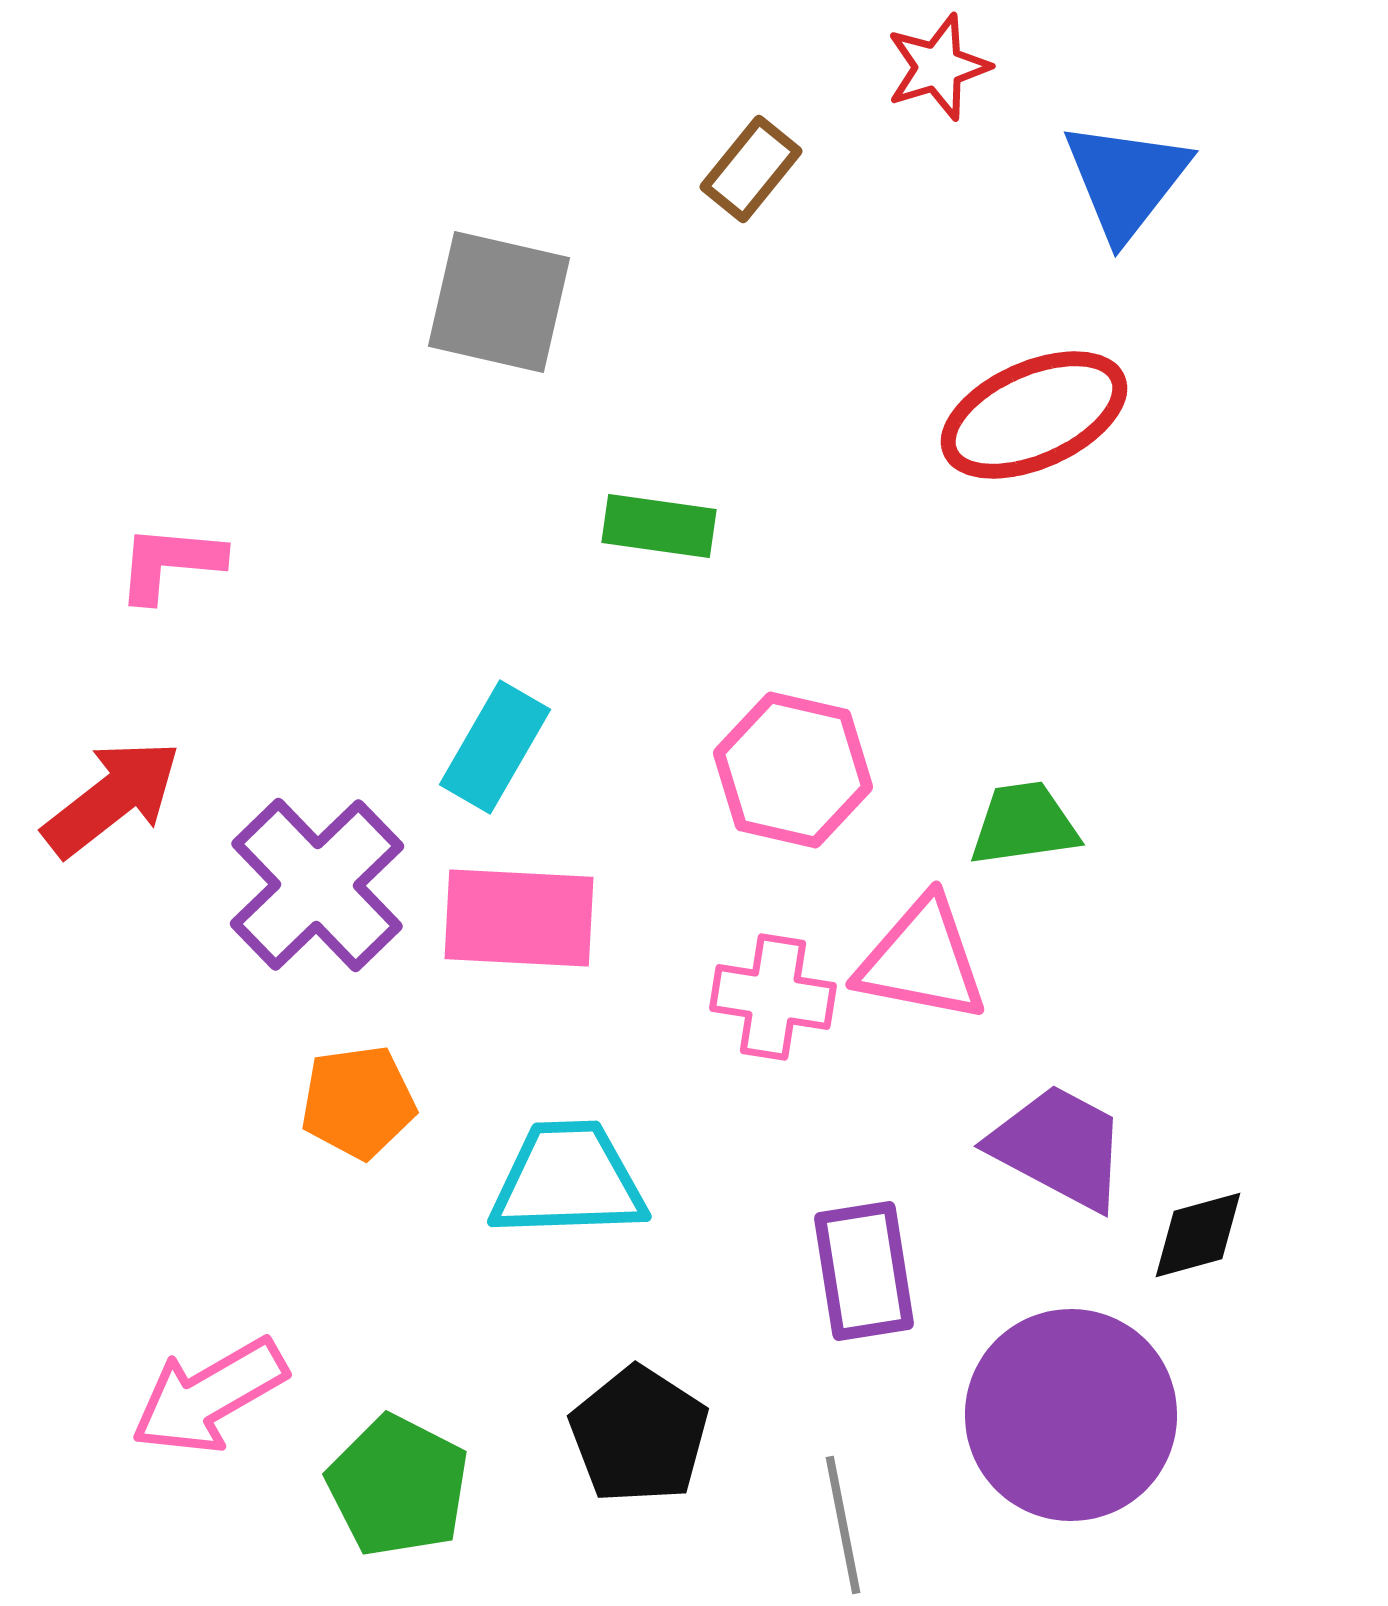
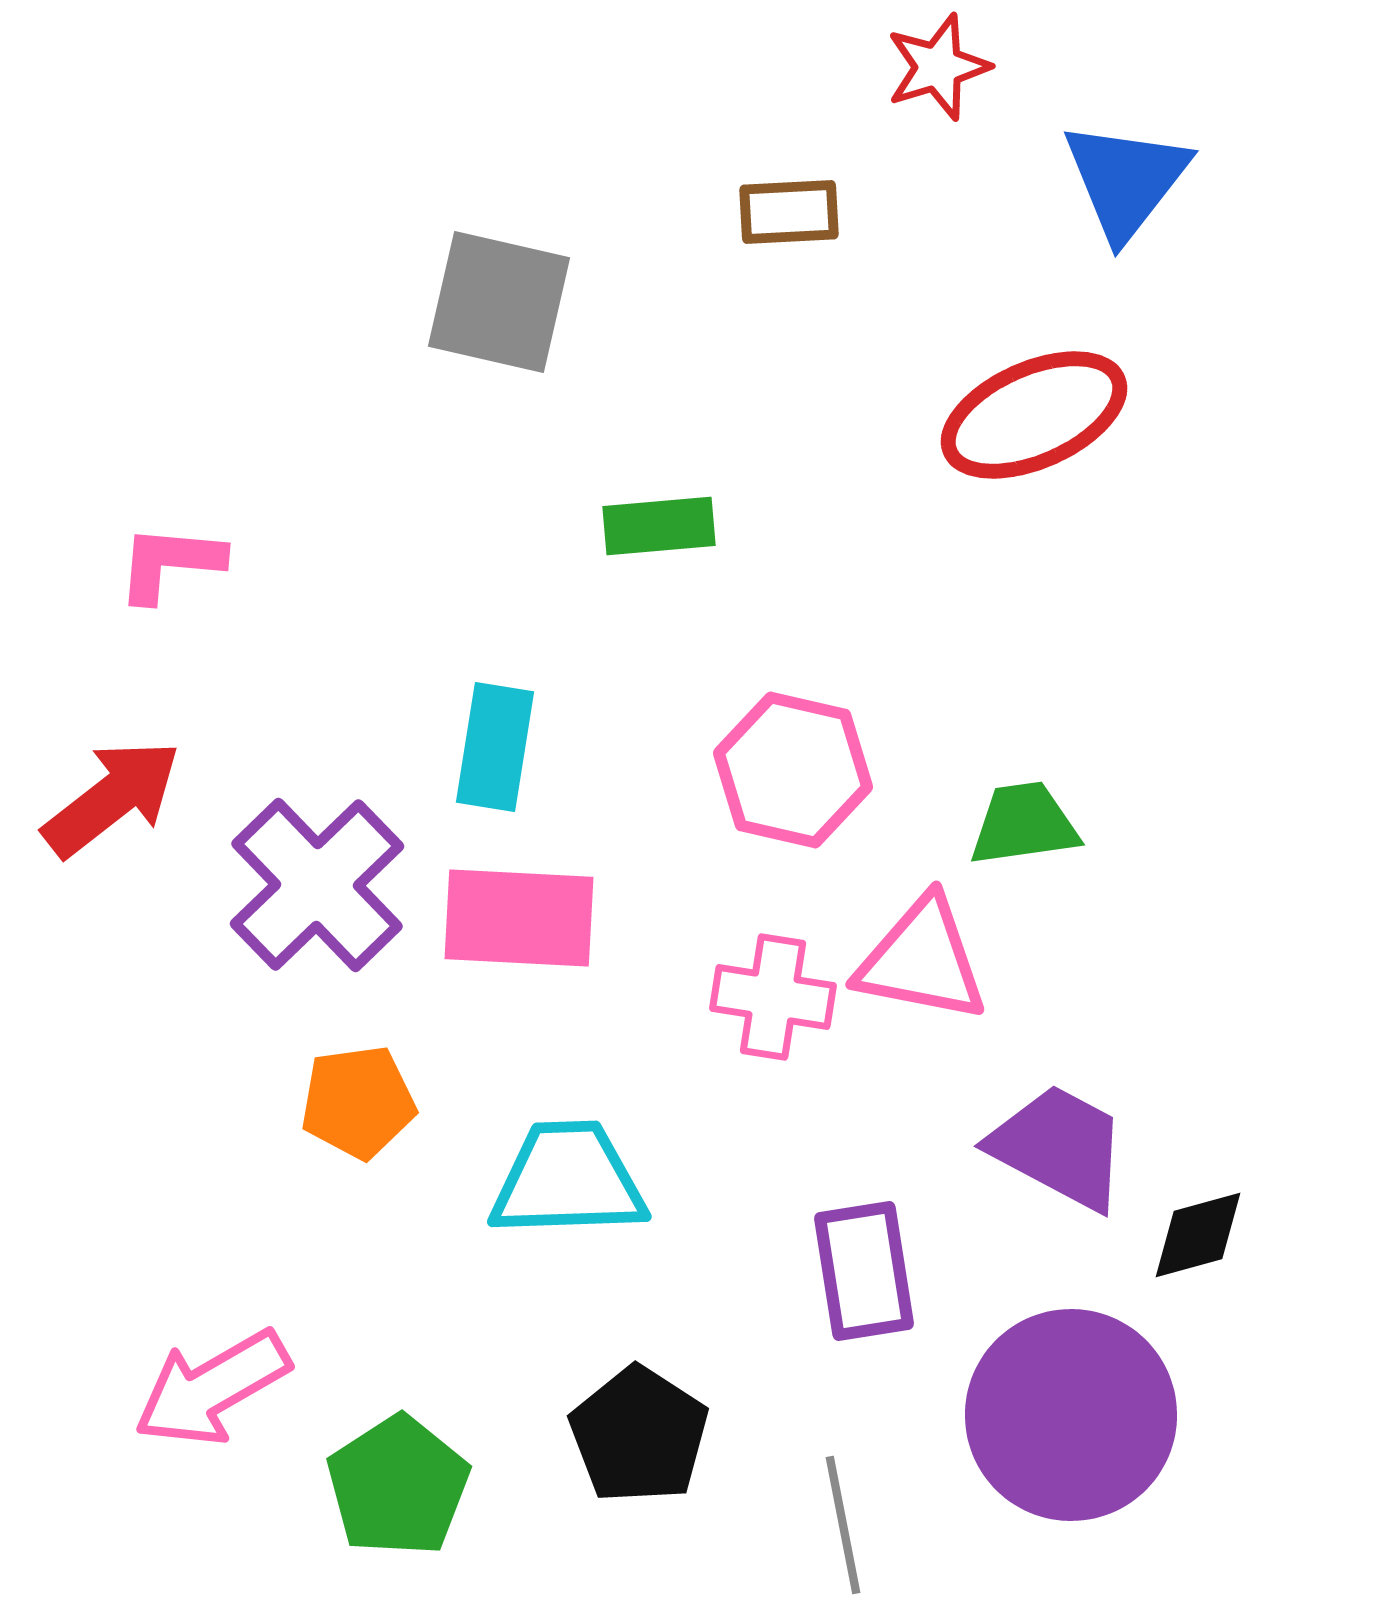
brown rectangle: moved 38 px right, 43 px down; rotated 48 degrees clockwise
green rectangle: rotated 13 degrees counterclockwise
cyan rectangle: rotated 21 degrees counterclockwise
pink arrow: moved 3 px right, 8 px up
green pentagon: rotated 12 degrees clockwise
